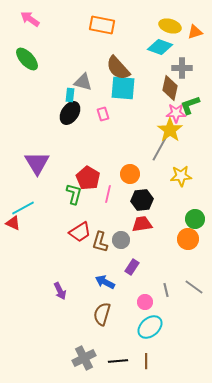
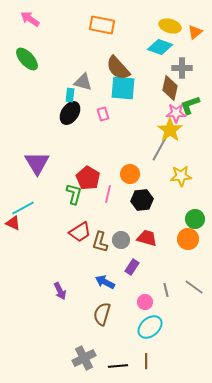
orange triangle at (195, 32): rotated 21 degrees counterclockwise
red trapezoid at (142, 224): moved 5 px right, 14 px down; rotated 25 degrees clockwise
black line at (118, 361): moved 5 px down
